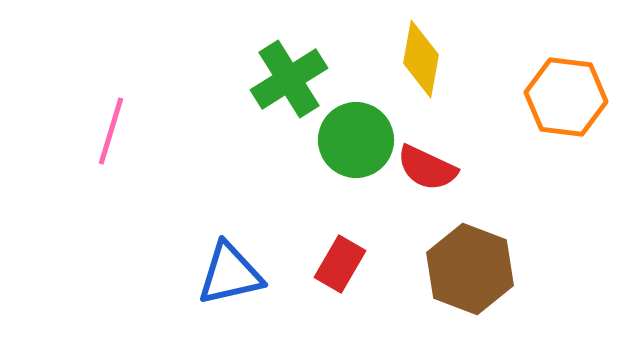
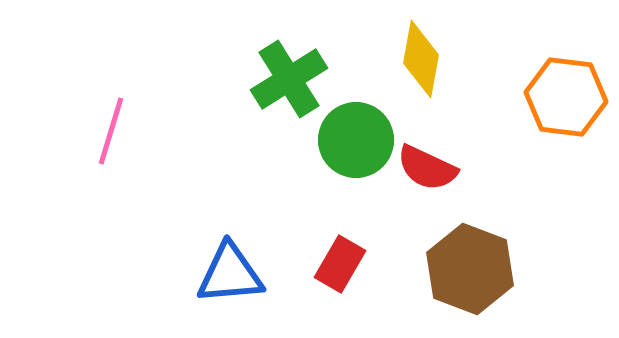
blue triangle: rotated 8 degrees clockwise
